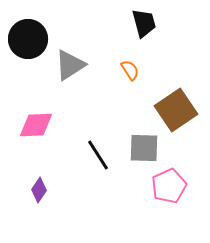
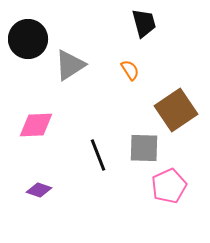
black line: rotated 12 degrees clockwise
purple diamond: rotated 75 degrees clockwise
